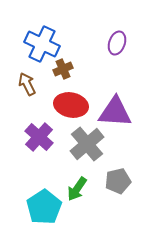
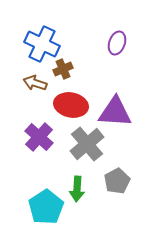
brown arrow: moved 8 px right, 1 px up; rotated 45 degrees counterclockwise
gray pentagon: moved 1 px left; rotated 15 degrees counterclockwise
green arrow: rotated 30 degrees counterclockwise
cyan pentagon: moved 2 px right
